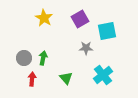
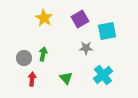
green arrow: moved 4 px up
